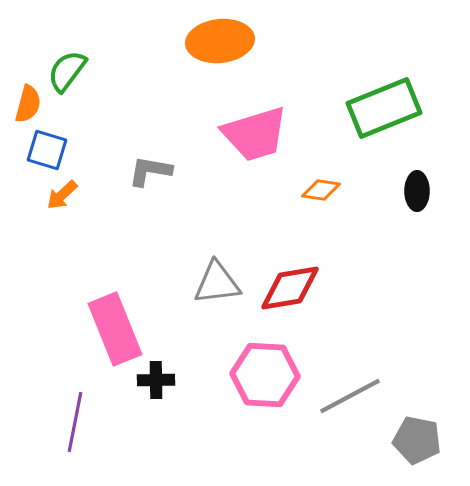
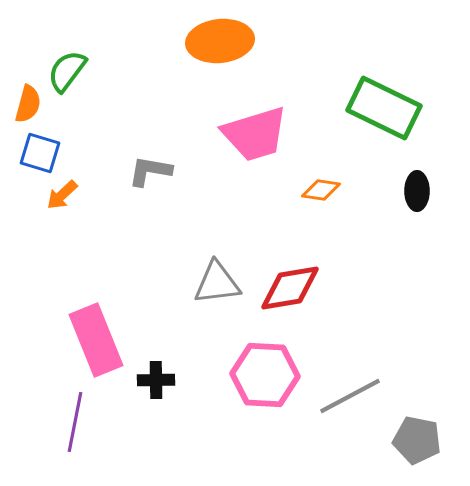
green rectangle: rotated 48 degrees clockwise
blue square: moved 7 px left, 3 px down
pink rectangle: moved 19 px left, 11 px down
